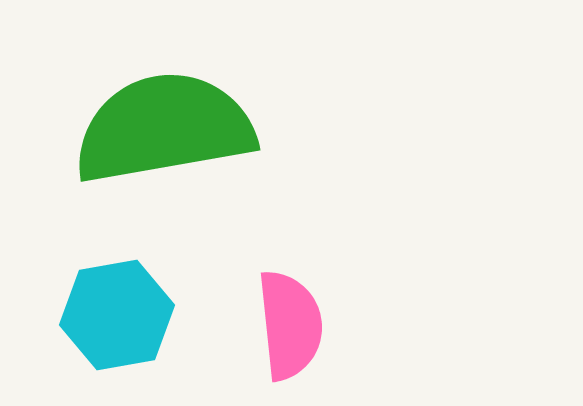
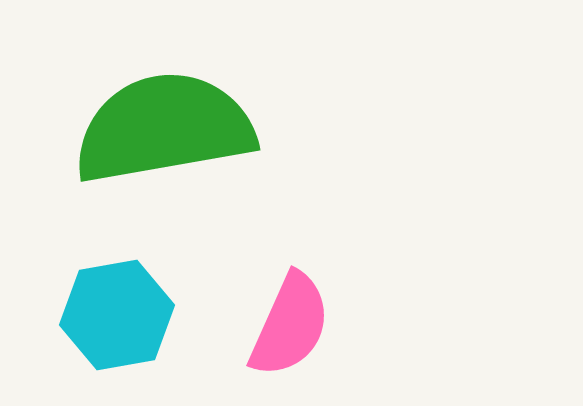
pink semicircle: rotated 30 degrees clockwise
